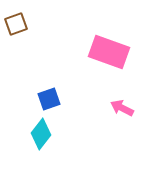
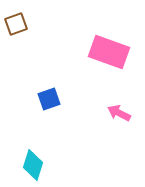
pink arrow: moved 3 px left, 5 px down
cyan diamond: moved 8 px left, 31 px down; rotated 20 degrees counterclockwise
